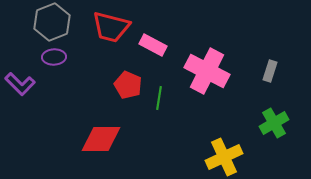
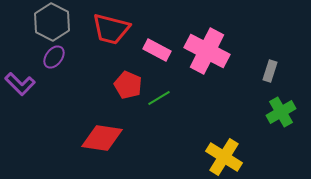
gray hexagon: rotated 12 degrees counterclockwise
red trapezoid: moved 2 px down
pink rectangle: moved 4 px right, 5 px down
purple ellipse: rotated 50 degrees counterclockwise
pink cross: moved 20 px up
green line: rotated 50 degrees clockwise
green cross: moved 7 px right, 11 px up
red diamond: moved 1 px right, 1 px up; rotated 9 degrees clockwise
yellow cross: rotated 33 degrees counterclockwise
